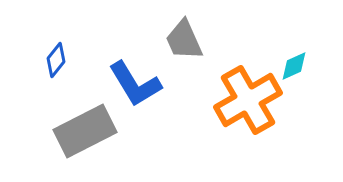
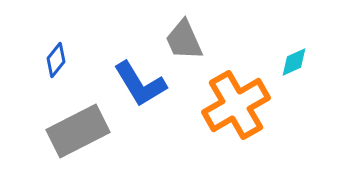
cyan diamond: moved 4 px up
blue L-shape: moved 5 px right
orange cross: moved 12 px left, 5 px down
gray rectangle: moved 7 px left
